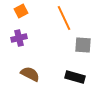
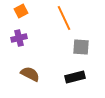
gray square: moved 2 px left, 2 px down
black rectangle: rotated 30 degrees counterclockwise
